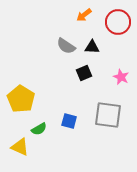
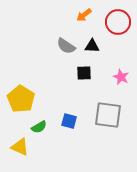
black triangle: moved 1 px up
black square: rotated 21 degrees clockwise
green semicircle: moved 2 px up
